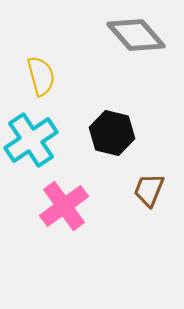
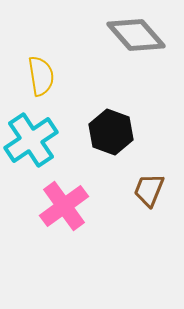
yellow semicircle: rotated 6 degrees clockwise
black hexagon: moved 1 px left, 1 px up; rotated 6 degrees clockwise
